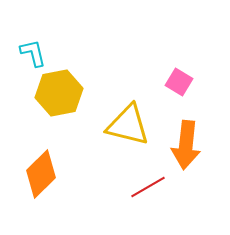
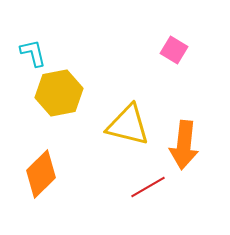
pink square: moved 5 px left, 32 px up
orange arrow: moved 2 px left
